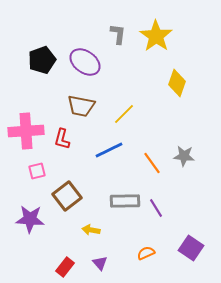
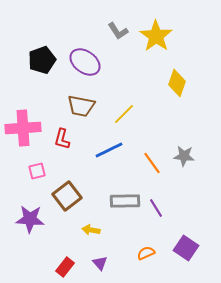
gray L-shape: moved 3 px up; rotated 140 degrees clockwise
pink cross: moved 3 px left, 3 px up
purple square: moved 5 px left
